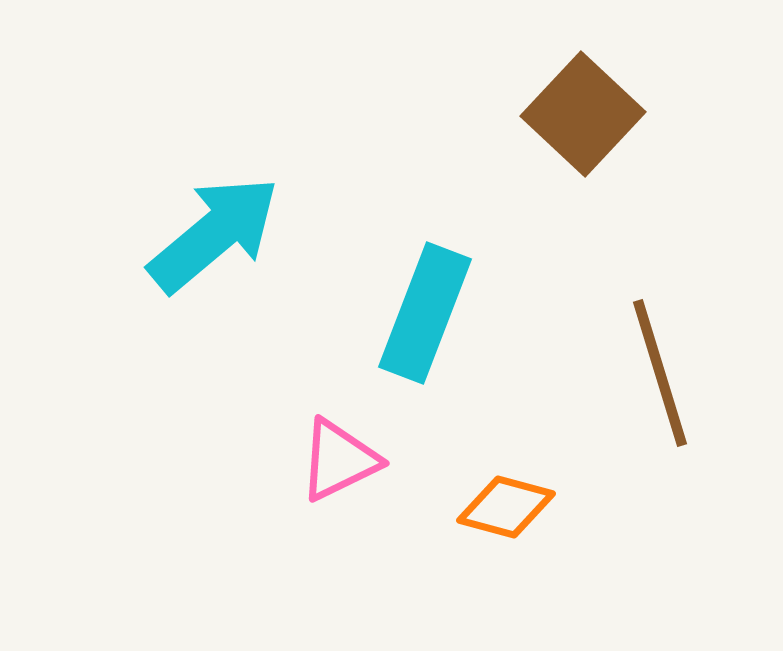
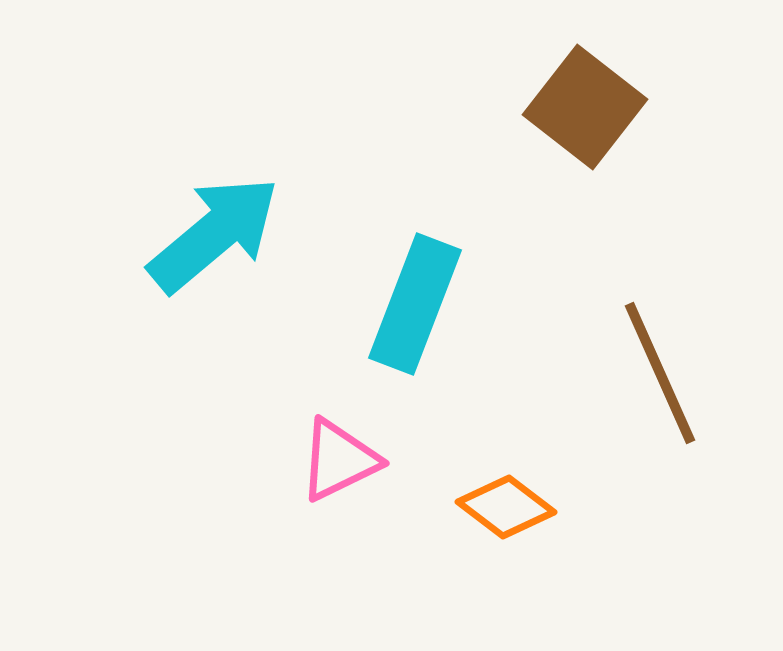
brown square: moved 2 px right, 7 px up; rotated 5 degrees counterclockwise
cyan rectangle: moved 10 px left, 9 px up
brown line: rotated 7 degrees counterclockwise
orange diamond: rotated 22 degrees clockwise
